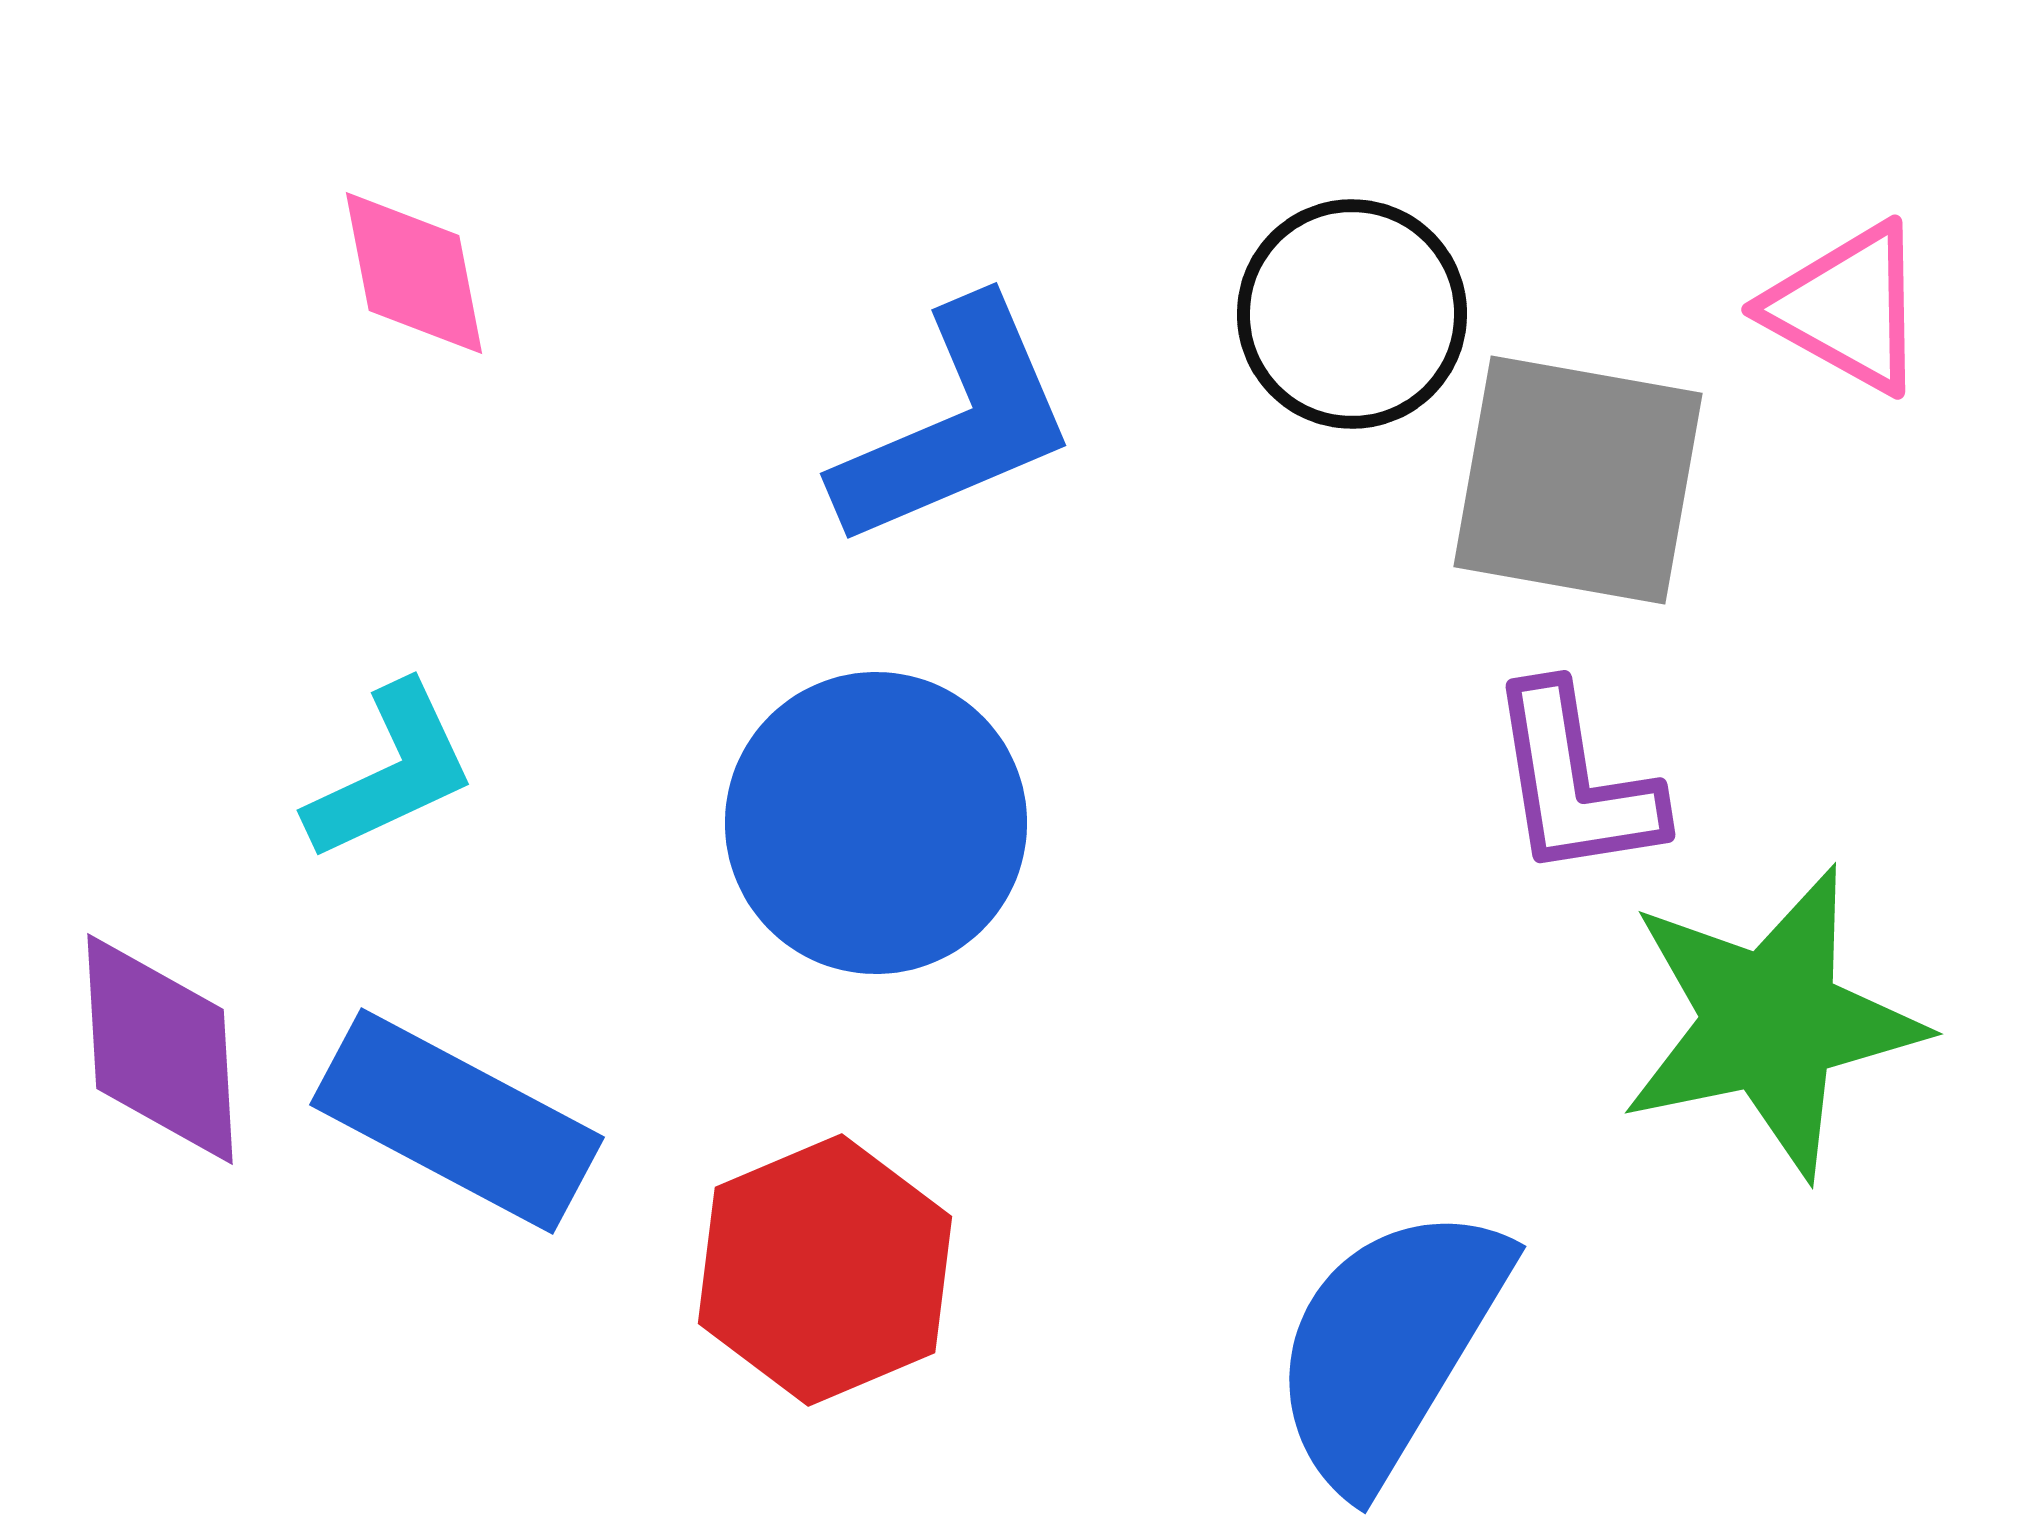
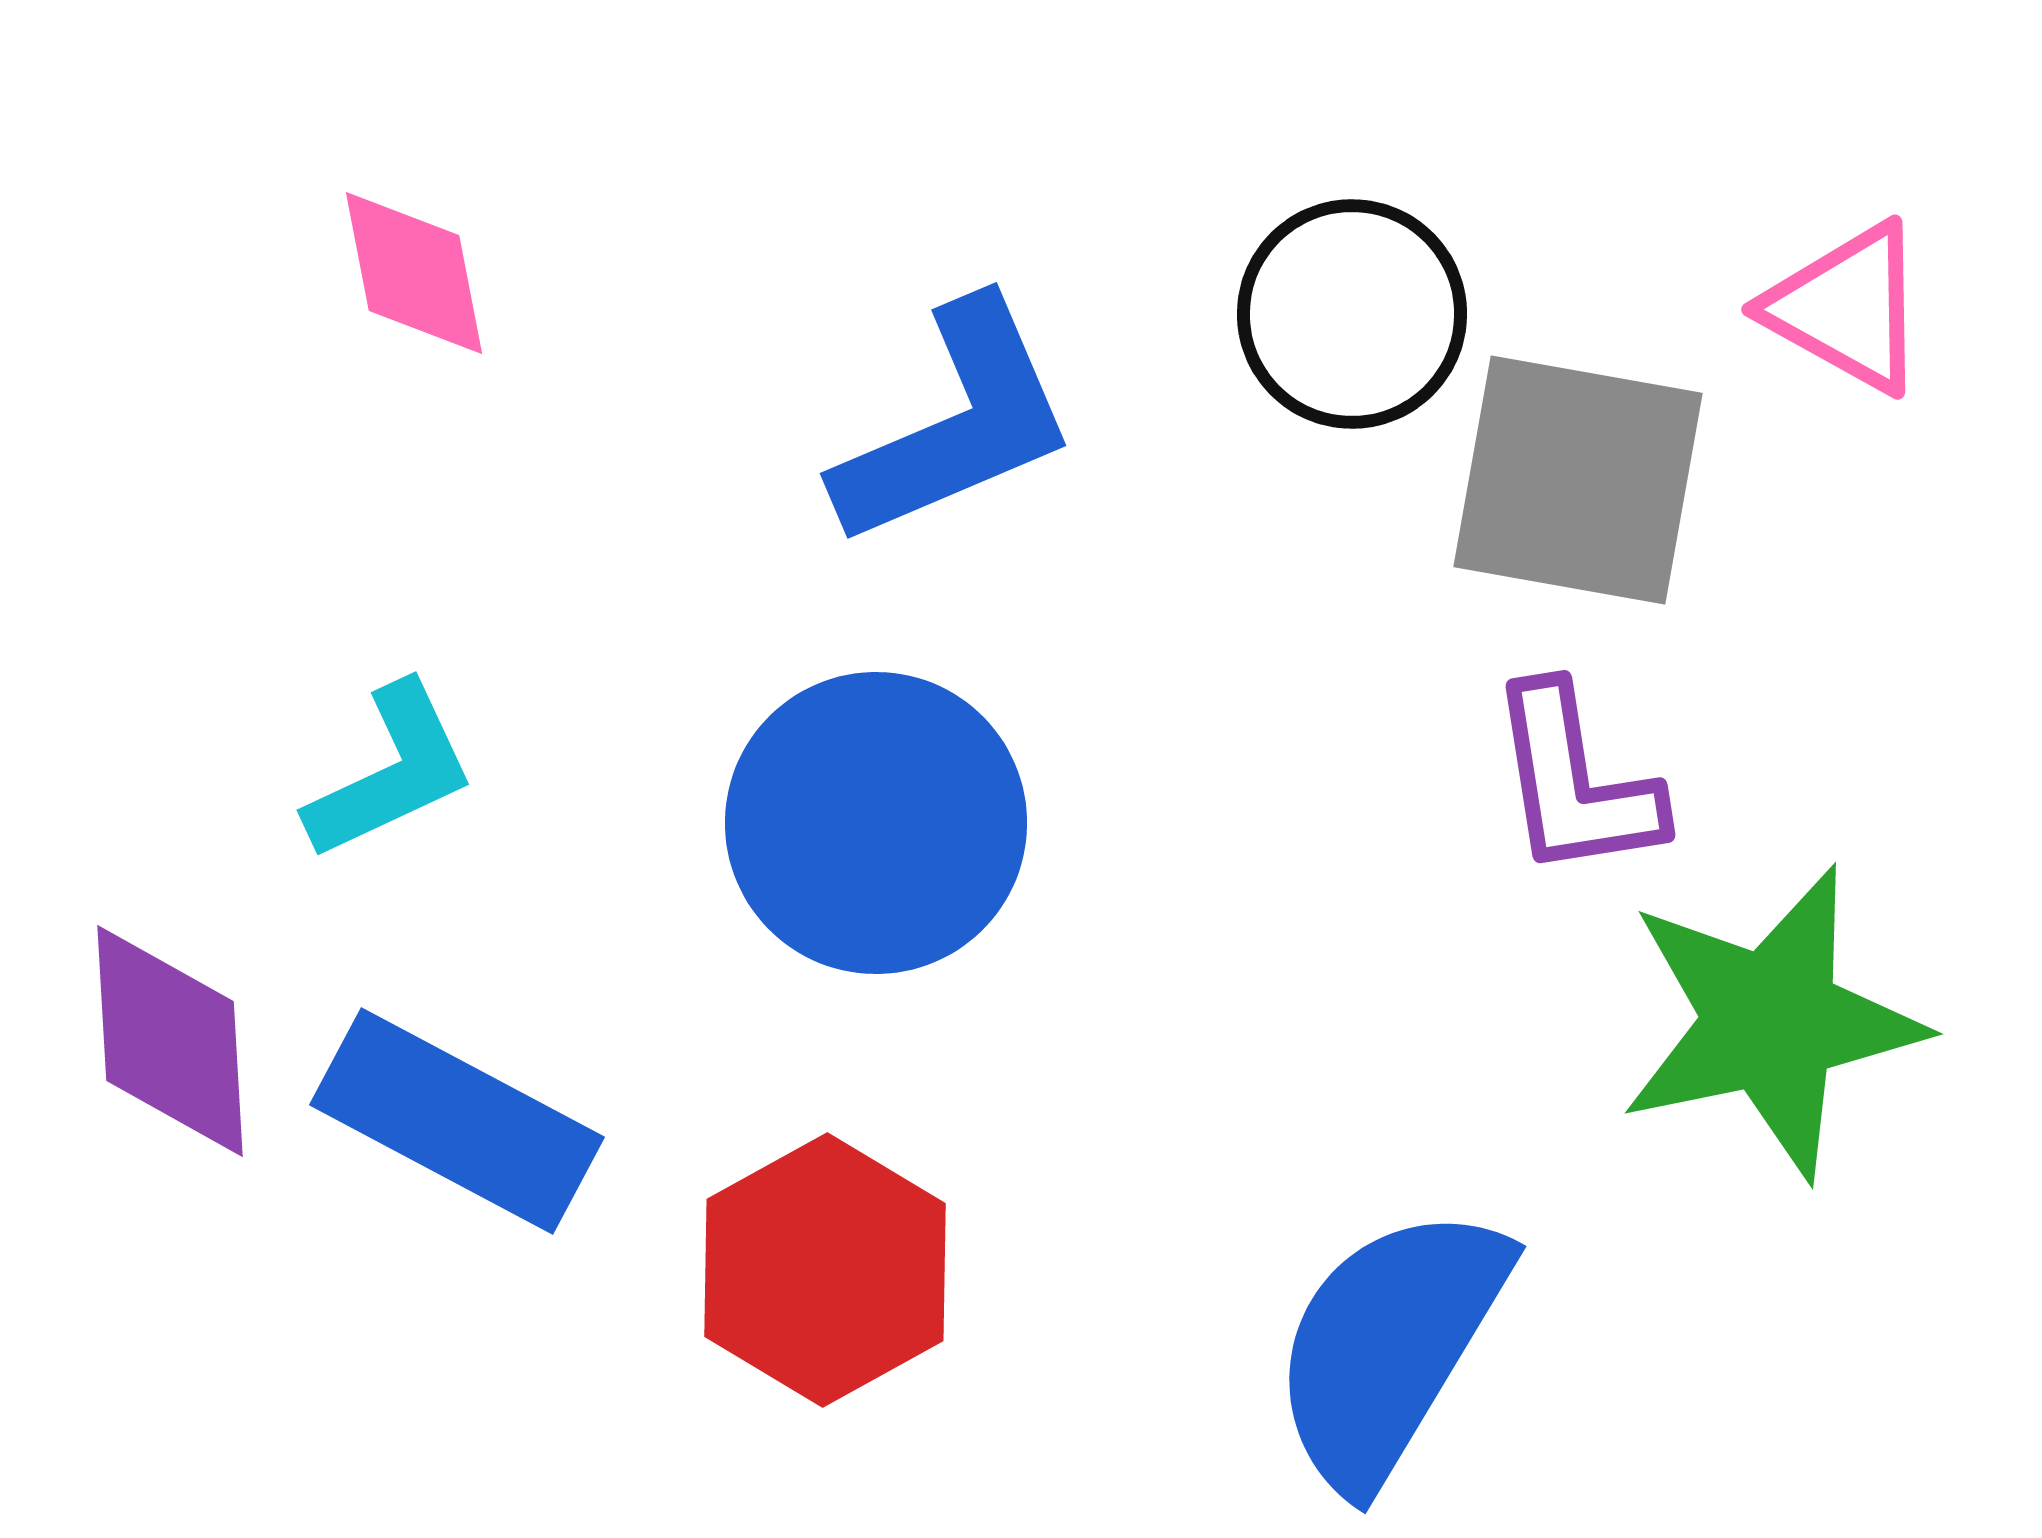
purple diamond: moved 10 px right, 8 px up
red hexagon: rotated 6 degrees counterclockwise
